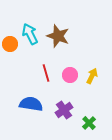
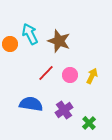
brown star: moved 1 px right, 5 px down
red line: rotated 60 degrees clockwise
